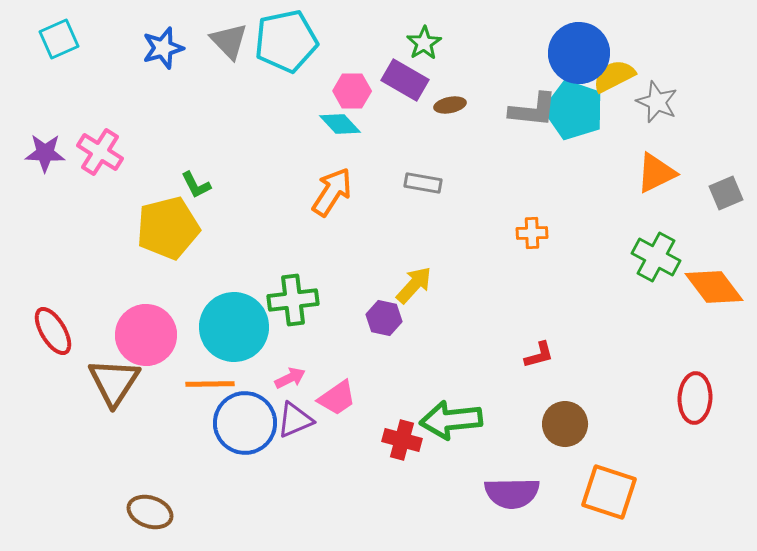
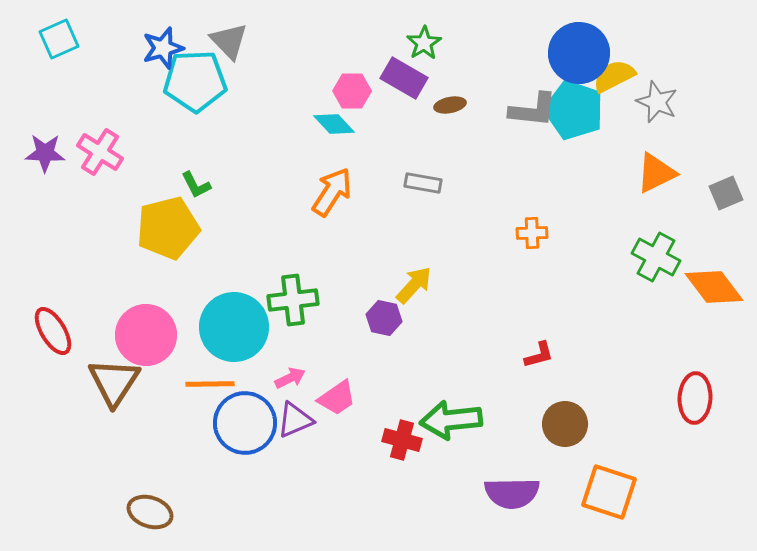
cyan pentagon at (286, 41): moved 91 px left, 40 px down; rotated 10 degrees clockwise
purple rectangle at (405, 80): moved 1 px left, 2 px up
cyan diamond at (340, 124): moved 6 px left
